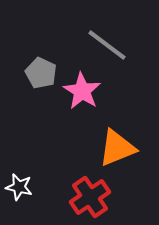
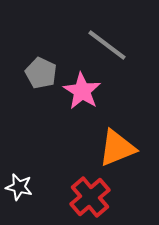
red cross: rotated 6 degrees counterclockwise
